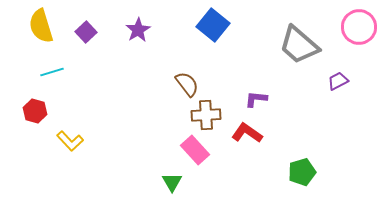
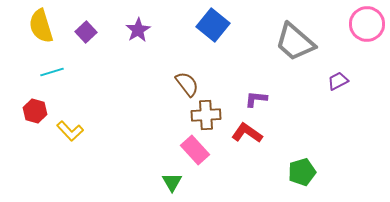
pink circle: moved 8 px right, 3 px up
gray trapezoid: moved 4 px left, 3 px up
yellow L-shape: moved 10 px up
